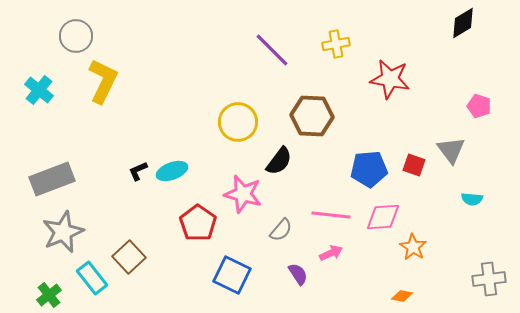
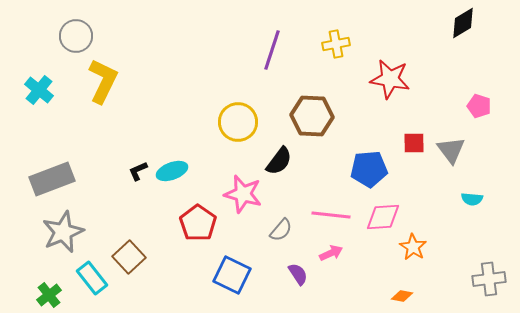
purple line: rotated 63 degrees clockwise
red square: moved 22 px up; rotated 20 degrees counterclockwise
